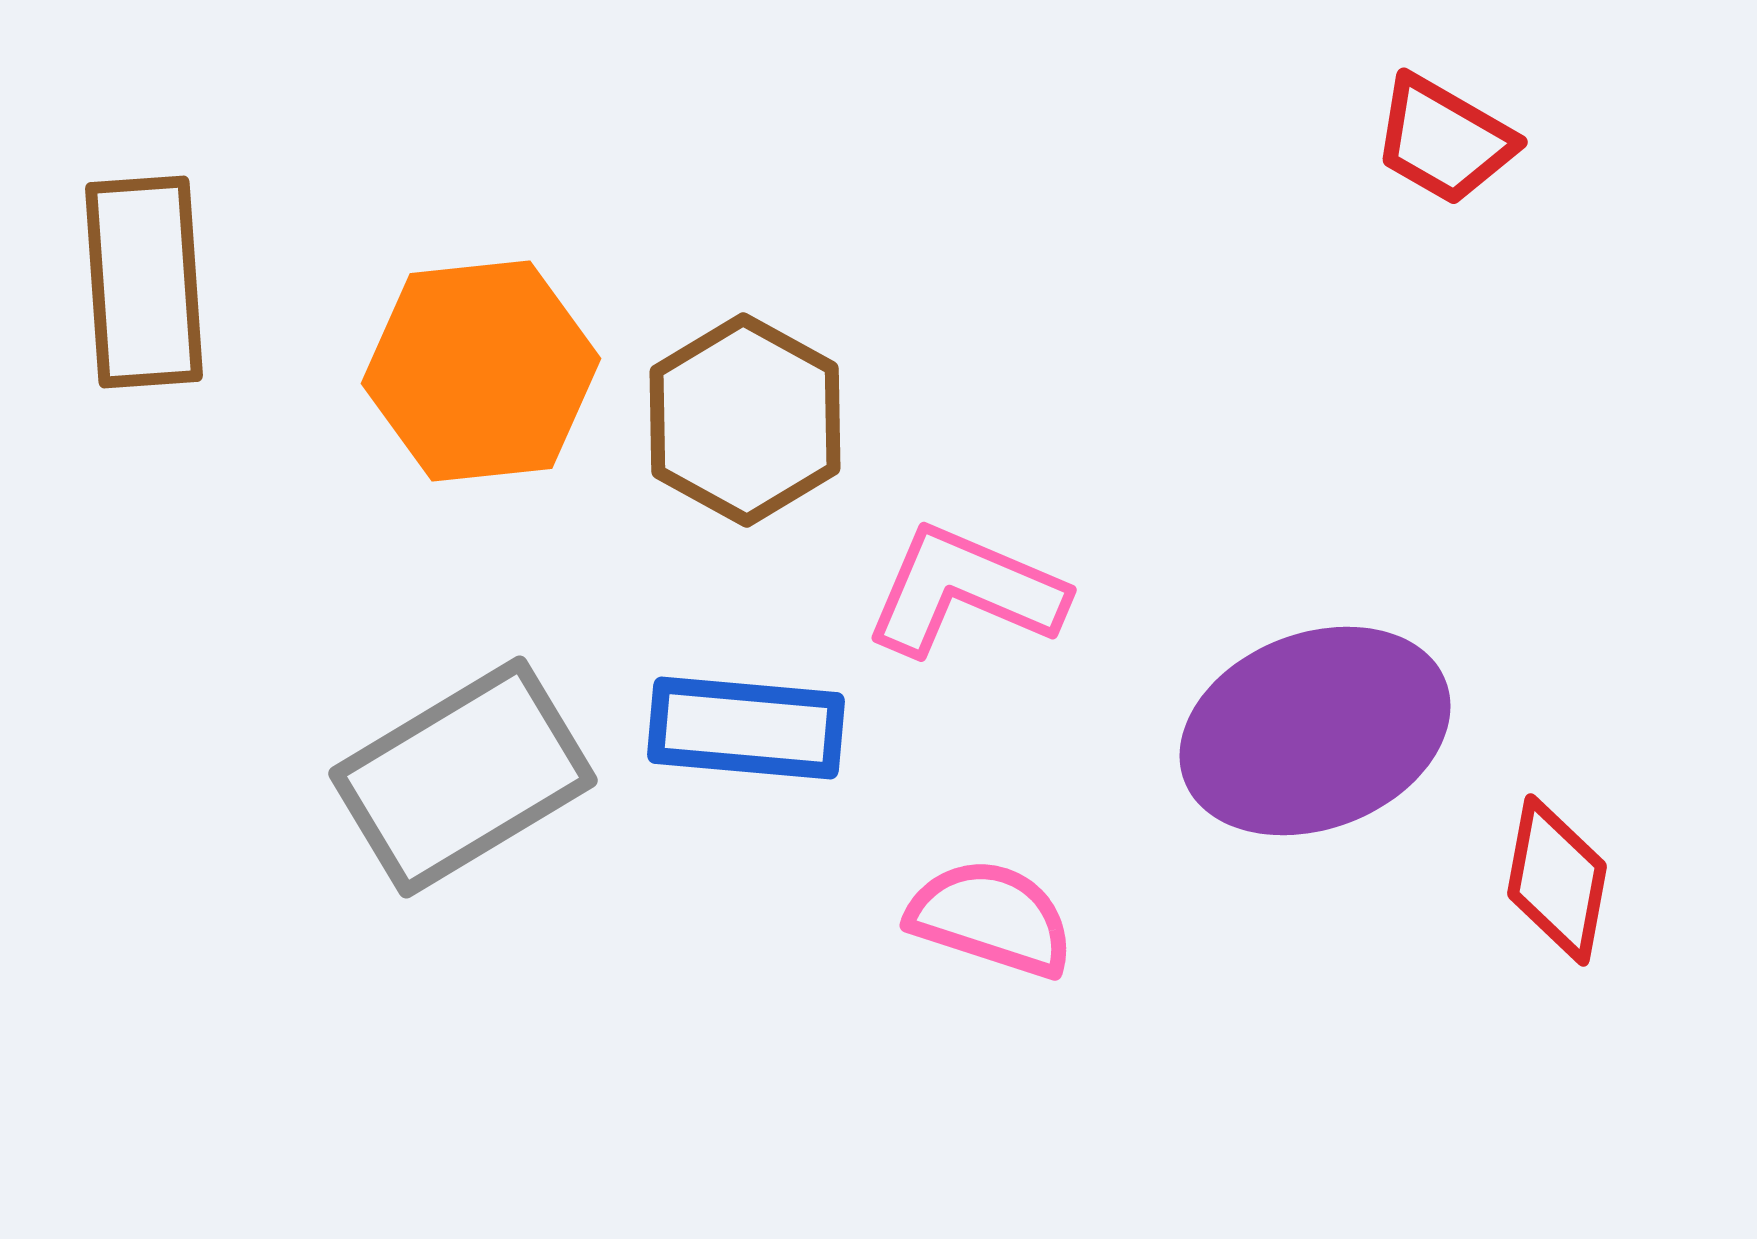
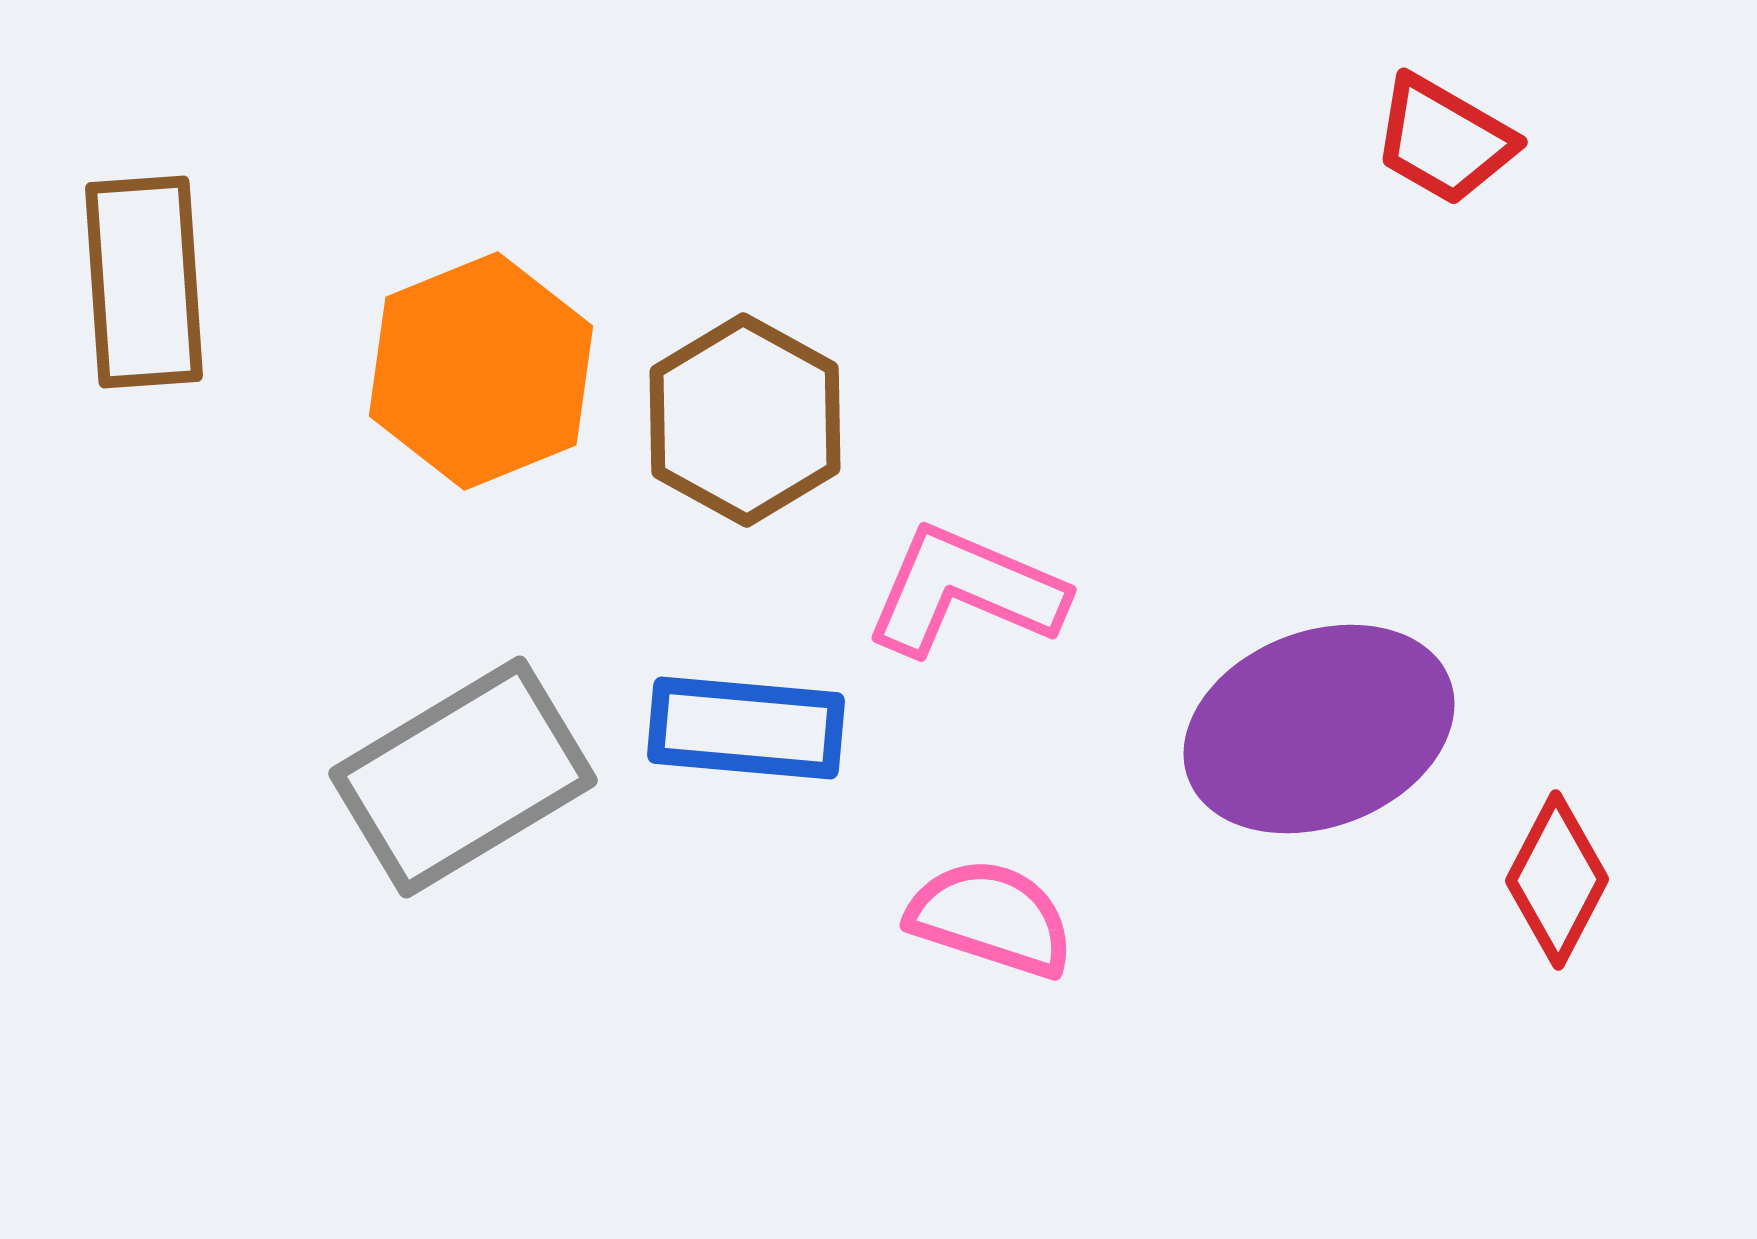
orange hexagon: rotated 16 degrees counterclockwise
purple ellipse: moved 4 px right, 2 px up
red diamond: rotated 17 degrees clockwise
